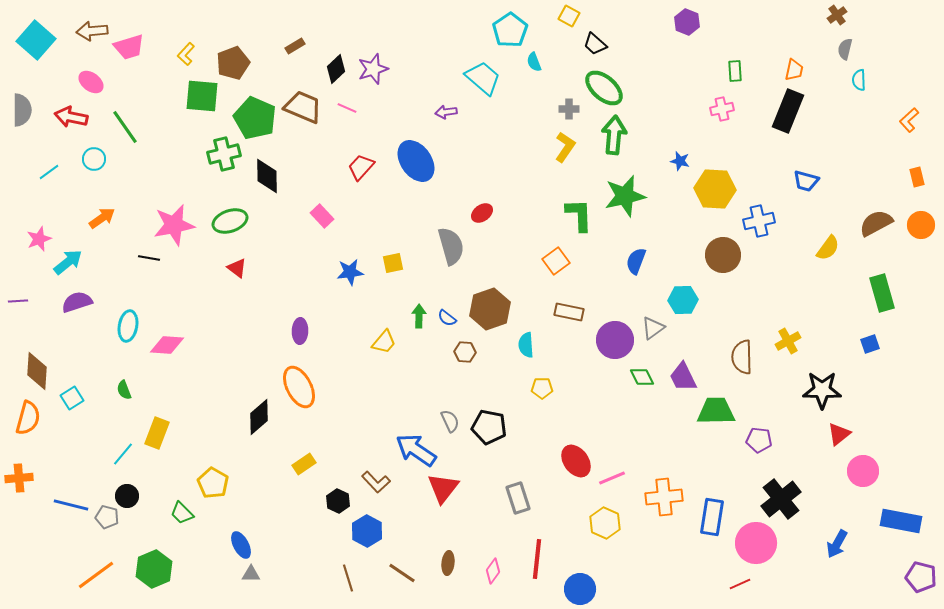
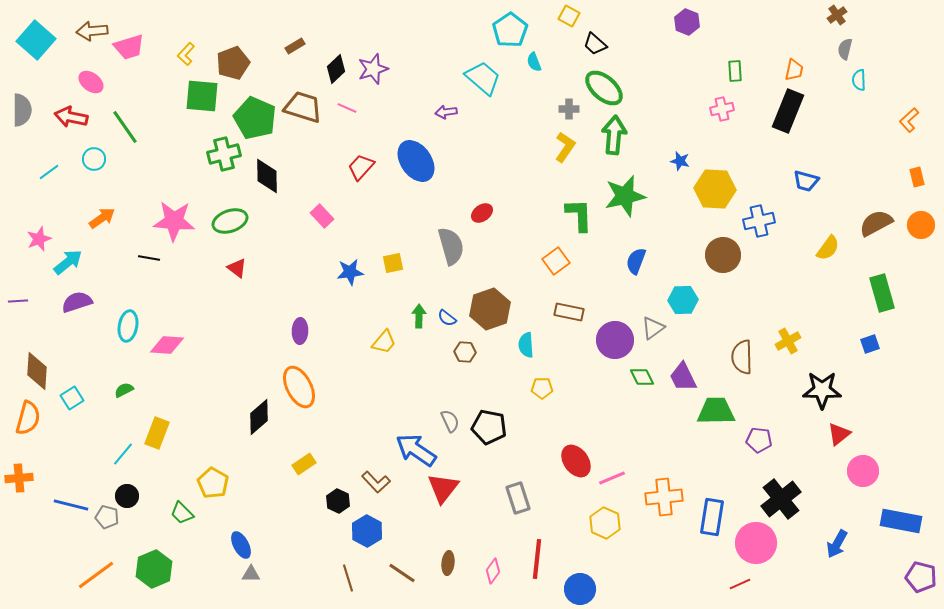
brown trapezoid at (303, 107): rotated 6 degrees counterclockwise
pink star at (174, 225): moved 4 px up; rotated 15 degrees clockwise
green semicircle at (124, 390): rotated 84 degrees clockwise
